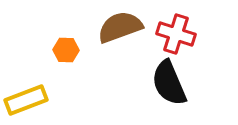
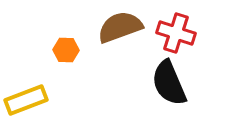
red cross: moved 1 px up
